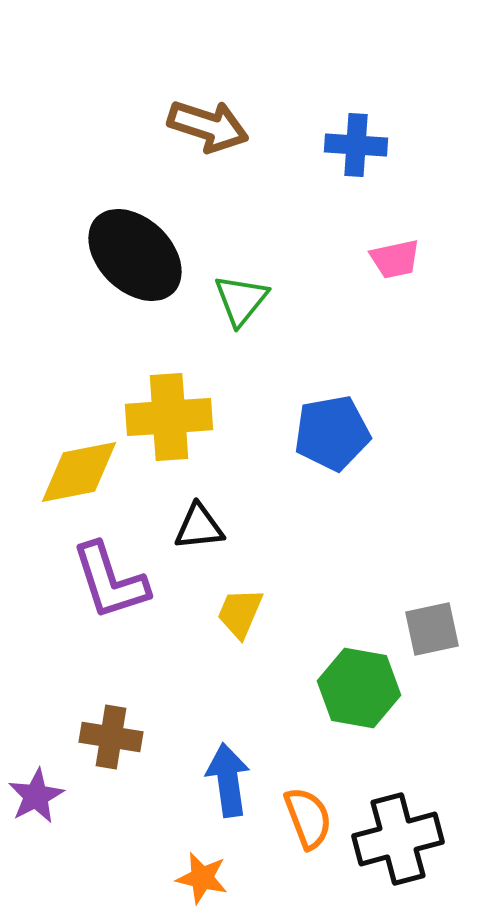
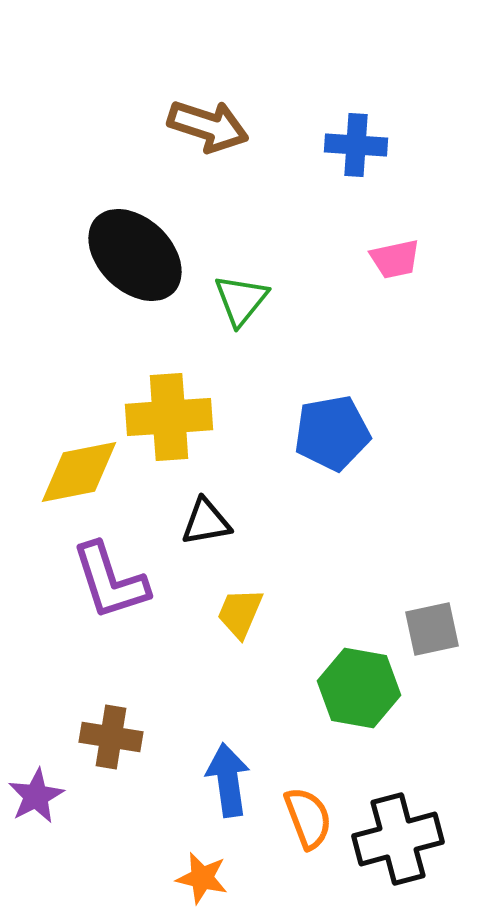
black triangle: moved 7 px right, 5 px up; rotated 4 degrees counterclockwise
